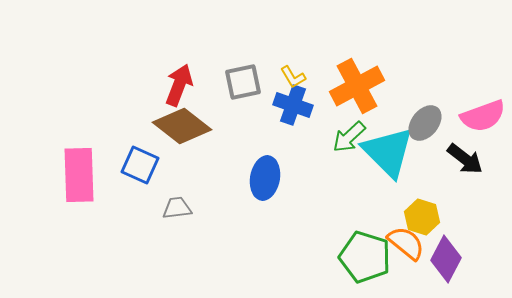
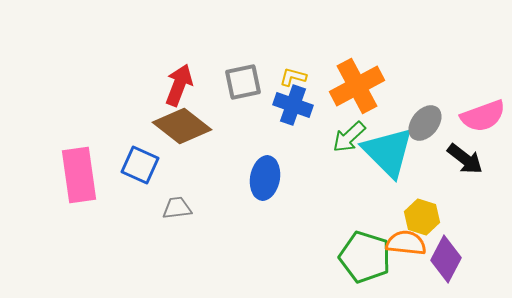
yellow L-shape: rotated 136 degrees clockwise
pink rectangle: rotated 6 degrees counterclockwise
orange semicircle: rotated 33 degrees counterclockwise
